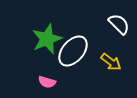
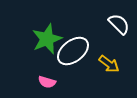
white ellipse: rotated 12 degrees clockwise
yellow arrow: moved 2 px left, 2 px down
